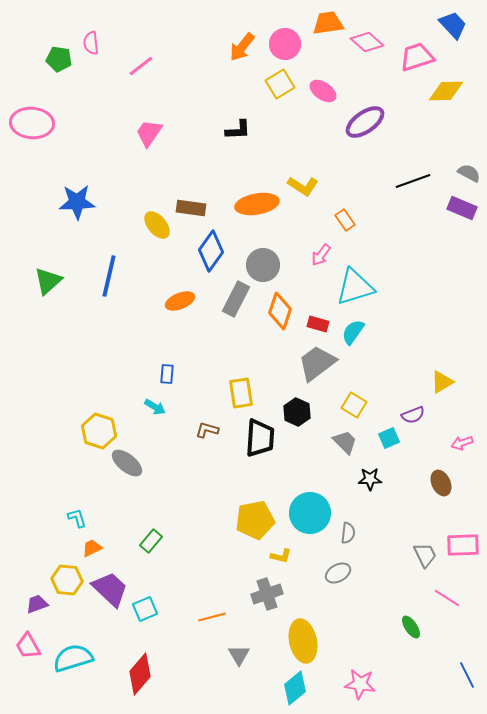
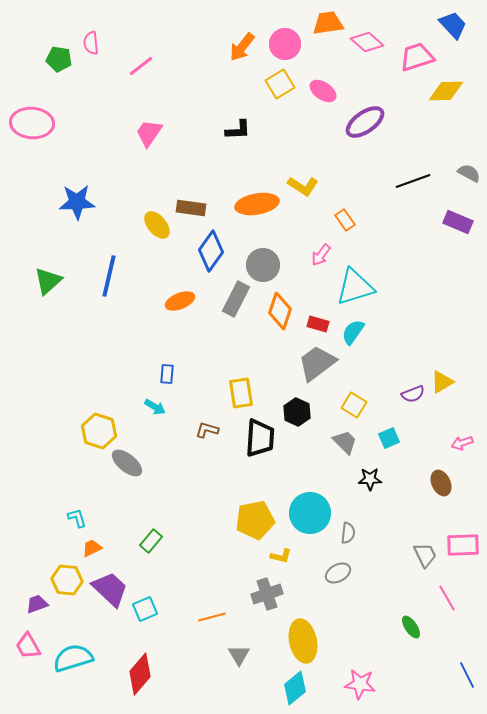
purple rectangle at (462, 208): moved 4 px left, 14 px down
purple semicircle at (413, 415): moved 21 px up
pink line at (447, 598): rotated 28 degrees clockwise
